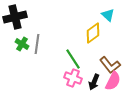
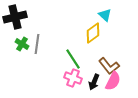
cyan triangle: moved 3 px left
brown L-shape: moved 1 px left, 1 px down
